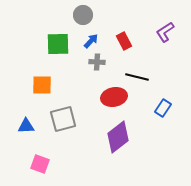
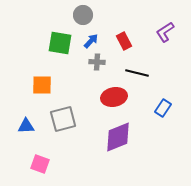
green square: moved 2 px right, 1 px up; rotated 10 degrees clockwise
black line: moved 4 px up
purple diamond: rotated 16 degrees clockwise
